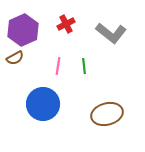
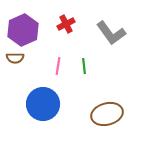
gray L-shape: rotated 16 degrees clockwise
brown semicircle: rotated 30 degrees clockwise
